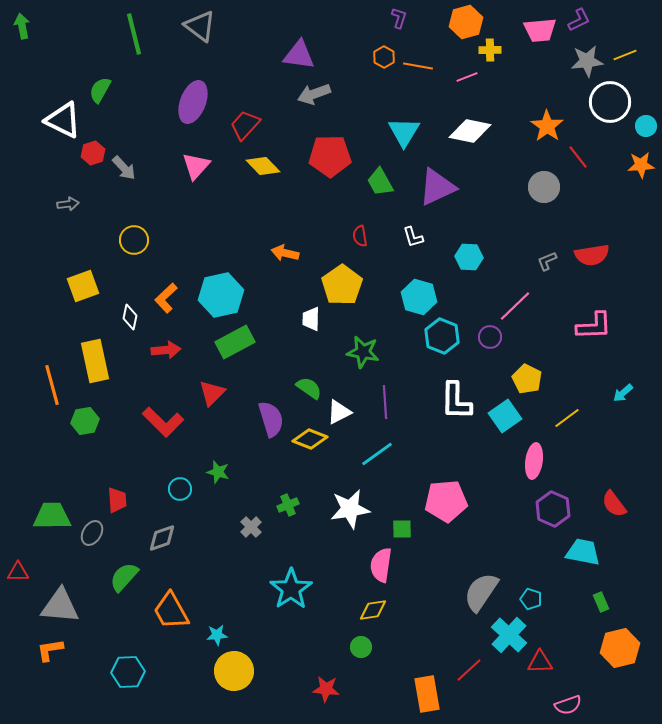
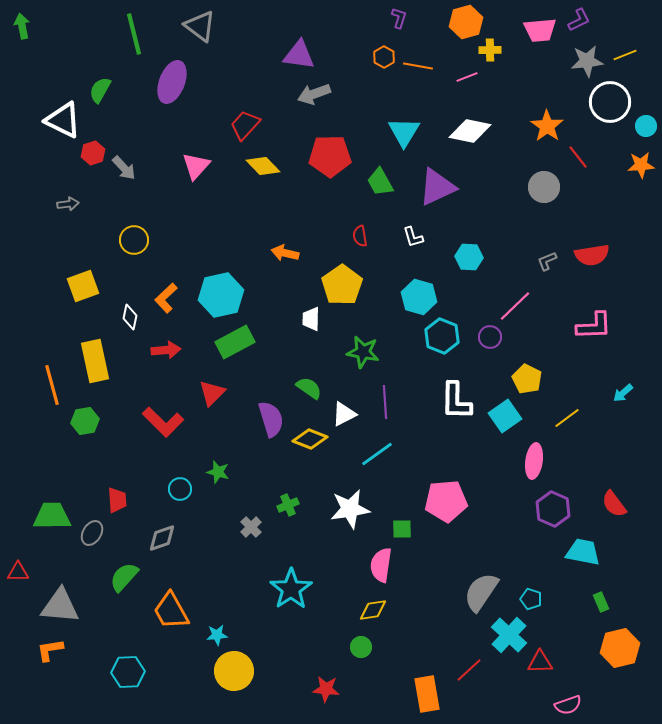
purple ellipse at (193, 102): moved 21 px left, 20 px up
white triangle at (339, 412): moved 5 px right, 2 px down
